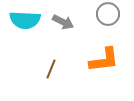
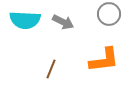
gray circle: moved 1 px right
